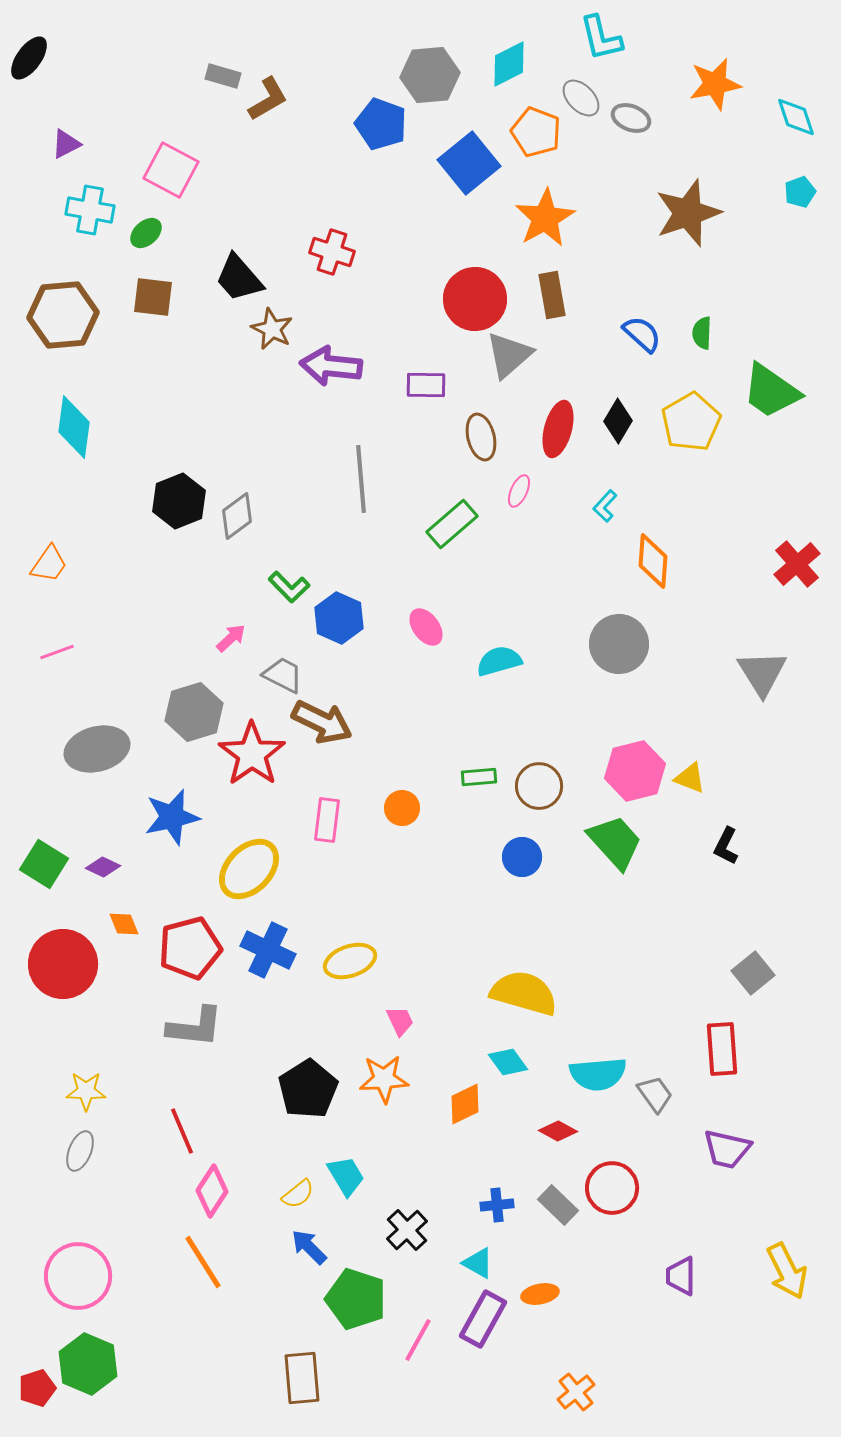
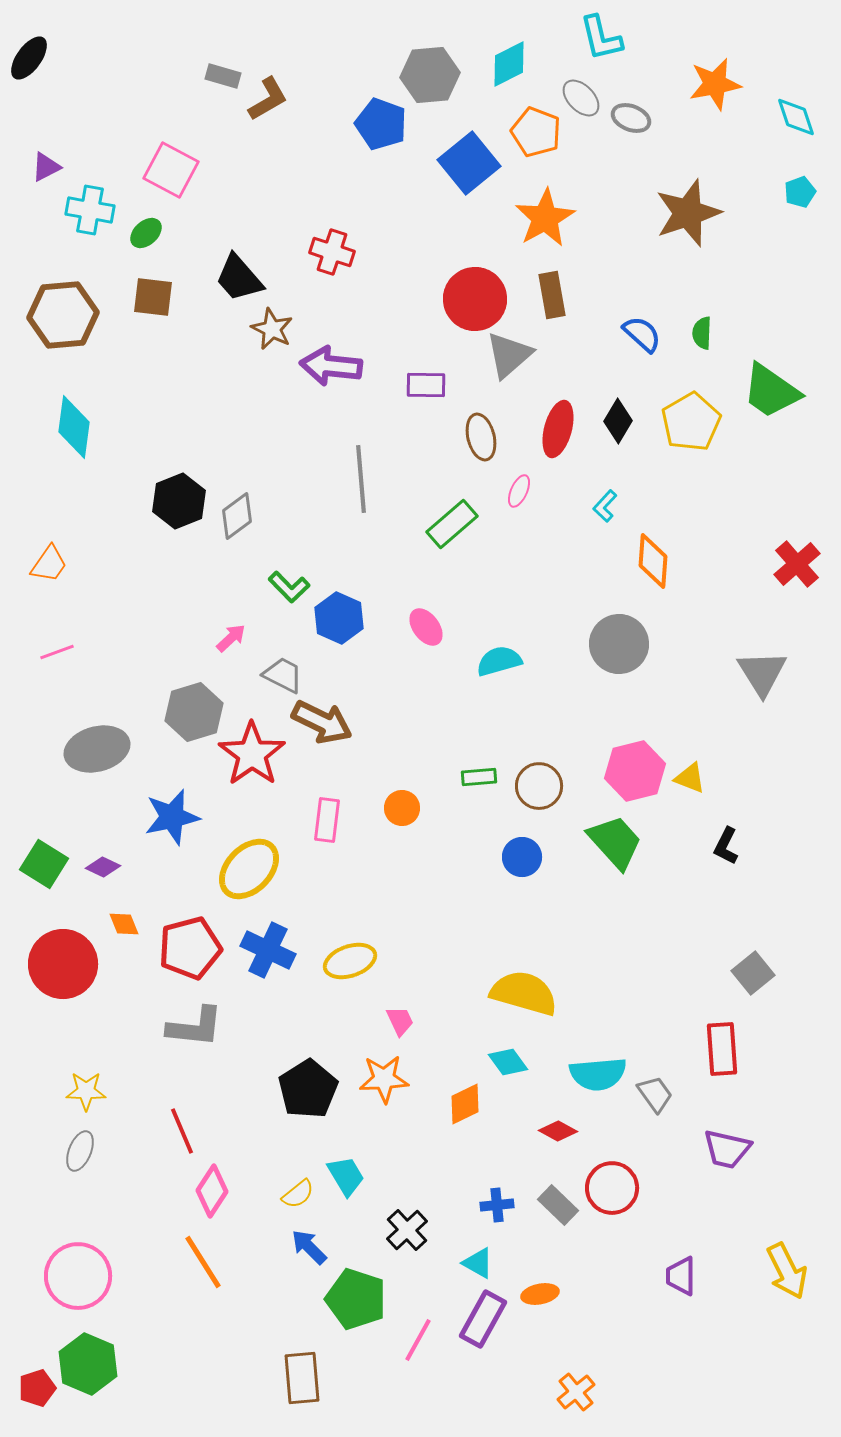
purple triangle at (66, 144): moved 20 px left, 23 px down
